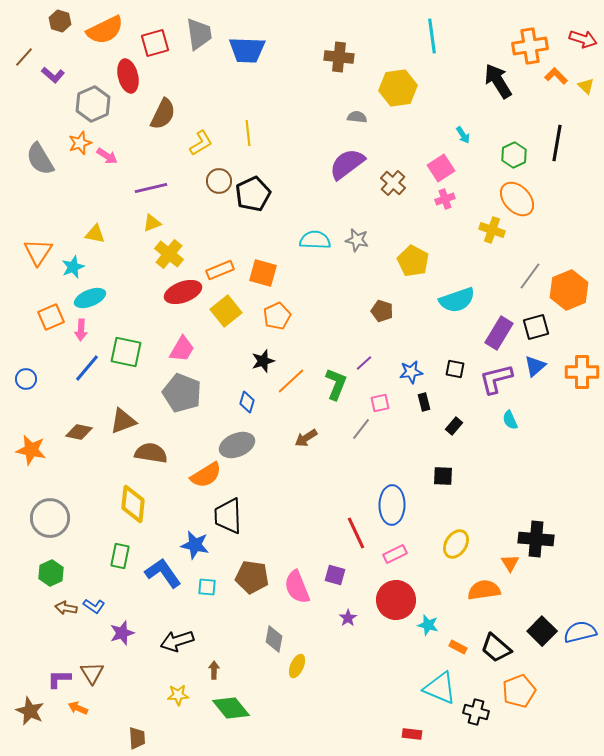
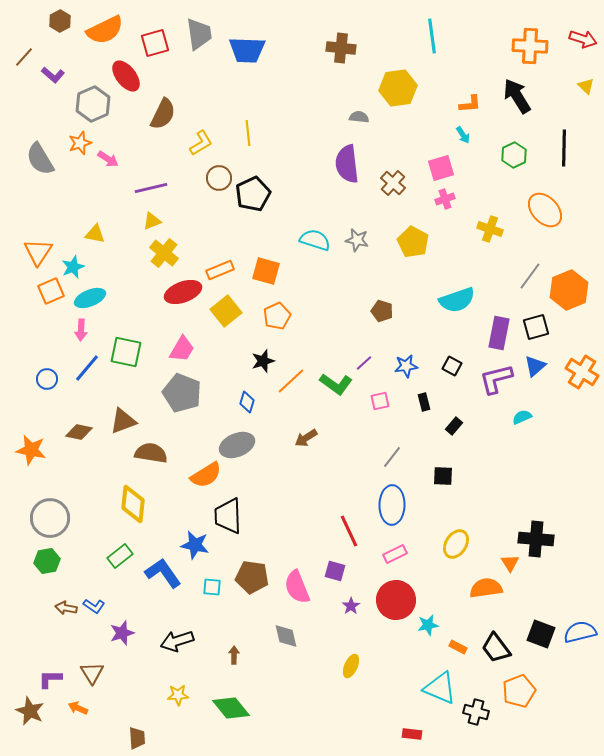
brown hexagon at (60, 21): rotated 15 degrees clockwise
orange cross at (530, 46): rotated 12 degrees clockwise
brown cross at (339, 57): moved 2 px right, 9 px up
red ellipse at (128, 76): moved 2 px left; rotated 24 degrees counterclockwise
orange L-shape at (556, 76): moved 86 px left, 28 px down; rotated 130 degrees clockwise
black arrow at (498, 81): moved 19 px right, 15 px down
gray semicircle at (357, 117): moved 2 px right
black line at (557, 143): moved 7 px right, 5 px down; rotated 9 degrees counterclockwise
pink arrow at (107, 156): moved 1 px right, 3 px down
purple semicircle at (347, 164): rotated 60 degrees counterclockwise
pink square at (441, 168): rotated 16 degrees clockwise
brown circle at (219, 181): moved 3 px up
orange ellipse at (517, 199): moved 28 px right, 11 px down
yellow triangle at (152, 223): moved 2 px up
yellow cross at (492, 230): moved 2 px left, 1 px up
cyan semicircle at (315, 240): rotated 16 degrees clockwise
yellow cross at (169, 254): moved 5 px left, 1 px up
yellow pentagon at (413, 261): moved 19 px up
orange square at (263, 273): moved 3 px right, 2 px up
orange square at (51, 317): moved 26 px up
purple rectangle at (499, 333): rotated 20 degrees counterclockwise
black square at (455, 369): moved 3 px left, 3 px up; rotated 18 degrees clockwise
blue star at (411, 372): moved 5 px left, 6 px up
orange cross at (582, 372): rotated 32 degrees clockwise
blue circle at (26, 379): moved 21 px right
green L-shape at (336, 384): rotated 104 degrees clockwise
pink square at (380, 403): moved 2 px up
cyan semicircle at (510, 420): moved 12 px right, 3 px up; rotated 90 degrees clockwise
gray line at (361, 429): moved 31 px right, 28 px down
red line at (356, 533): moved 7 px left, 2 px up
green rectangle at (120, 556): rotated 40 degrees clockwise
green hexagon at (51, 573): moved 4 px left, 12 px up; rotated 15 degrees clockwise
purple square at (335, 575): moved 4 px up
cyan square at (207, 587): moved 5 px right
orange semicircle at (484, 590): moved 2 px right, 2 px up
purple star at (348, 618): moved 3 px right, 12 px up
cyan star at (428, 625): rotated 25 degrees counterclockwise
black square at (542, 631): moved 1 px left, 3 px down; rotated 24 degrees counterclockwise
gray diamond at (274, 639): moved 12 px right, 3 px up; rotated 24 degrees counterclockwise
black trapezoid at (496, 648): rotated 12 degrees clockwise
yellow ellipse at (297, 666): moved 54 px right
brown arrow at (214, 670): moved 20 px right, 15 px up
purple L-shape at (59, 679): moved 9 px left
